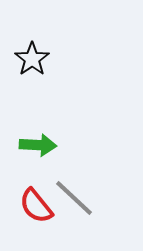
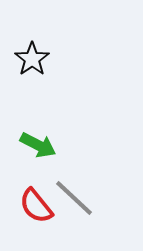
green arrow: rotated 24 degrees clockwise
